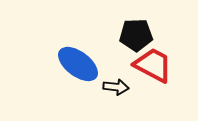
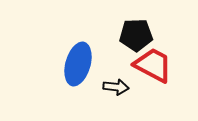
blue ellipse: rotated 69 degrees clockwise
